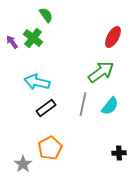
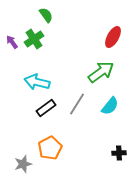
green cross: moved 1 px right, 1 px down; rotated 18 degrees clockwise
gray line: moved 6 px left; rotated 20 degrees clockwise
gray star: rotated 18 degrees clockwise
